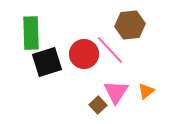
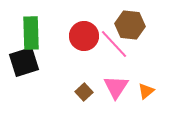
brown hexagon: rotated 12 degrees clockwise
pink line: moved 4 px right, 6 px up
red circle: moved 18 px up
black square: moved 23 px left
pink triangle: moved 5 px up
brown square: moved 14 px left, 13 px up
